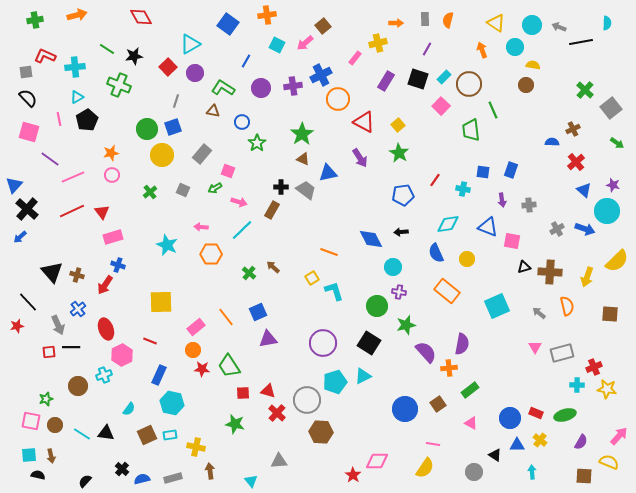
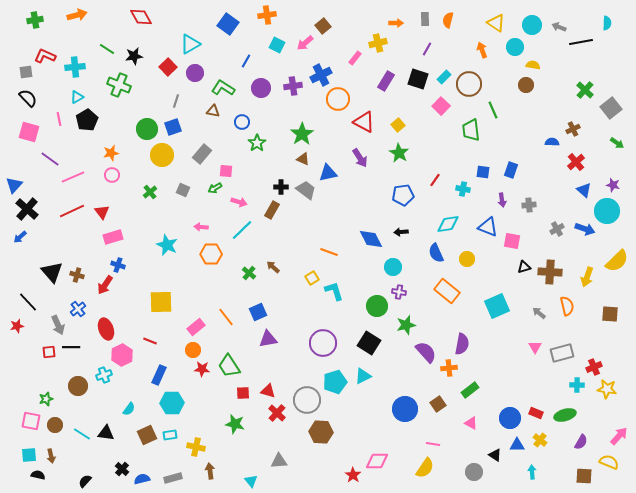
pink square at (228, 171): moved 2 px left; rotated 16 degrees counterclockwise
cyan hexagon at (172, 403): rotated 15 degrees counterclockwise
